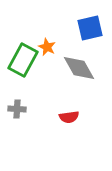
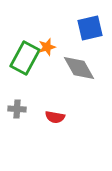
orange star: rotated 30 degrees clockwise
green rectangle: moved 2 px right, 2 px up
red semicircle: moved 14 px left; rotated 18 degrees clockwise
